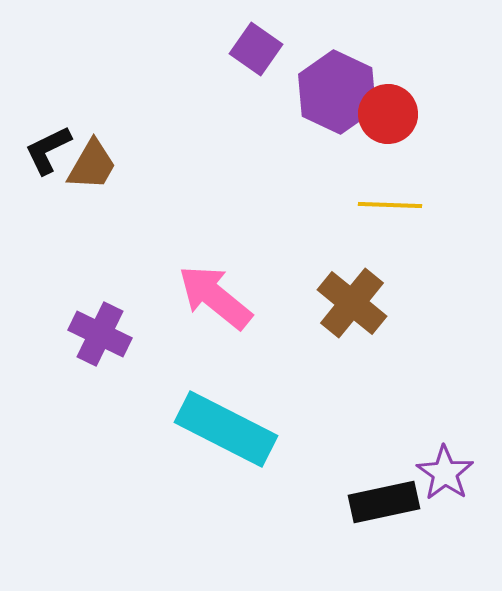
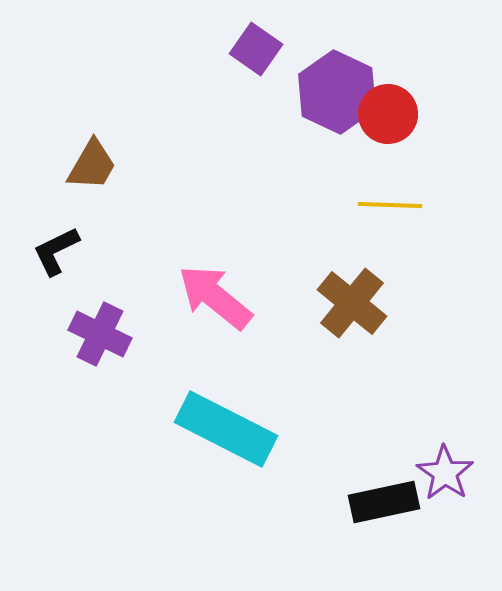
black L-shape: moved 8 px right, 101 px down
